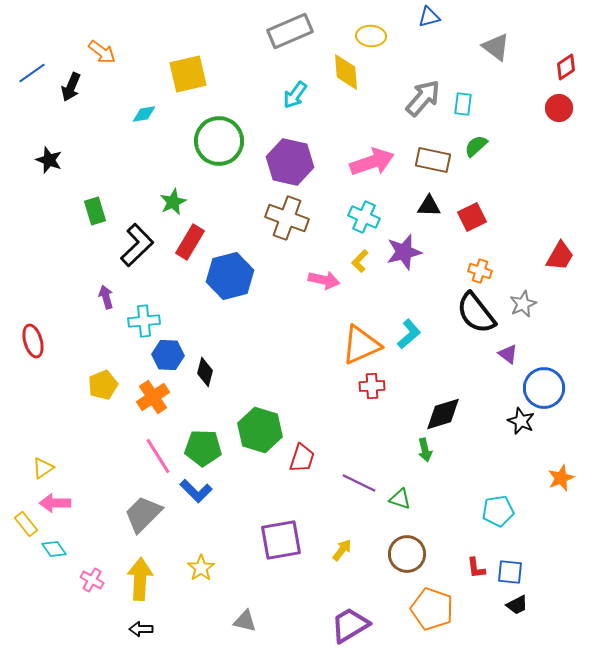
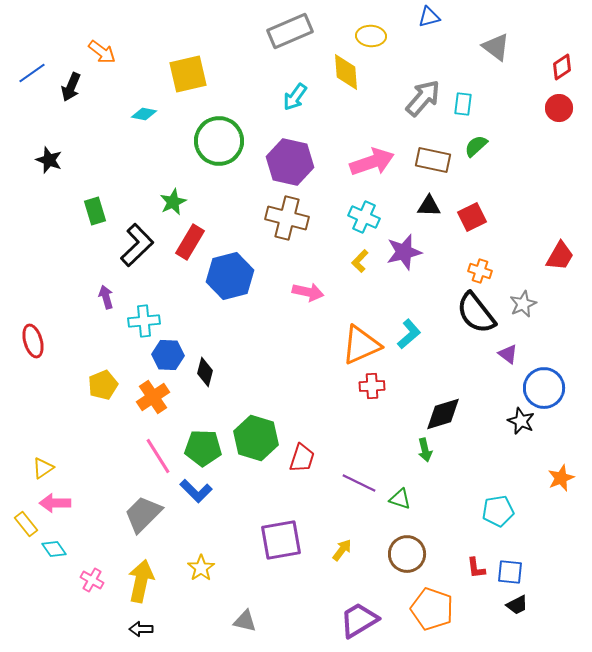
red diamond at (566, 67): moved 4 px left
cyan arrow at (295, 95): moved 2 px down
cyan diamond at (144, 114): rotated 20 degrees clockwise
brown cross at (287, 218): rotated 6 degrees counterclockwise
pink arrow at (324, 280): moved 16 px left, 12 px down
green hexagon at (260, 430): moved 4 px left, 8 px down
yellow arrow at (140, 579): moved 1 px right, 2 px down; rotated 9 degrees clockwise
purple trapezoid at (350, 625): moved 9 px right, 5 px up
